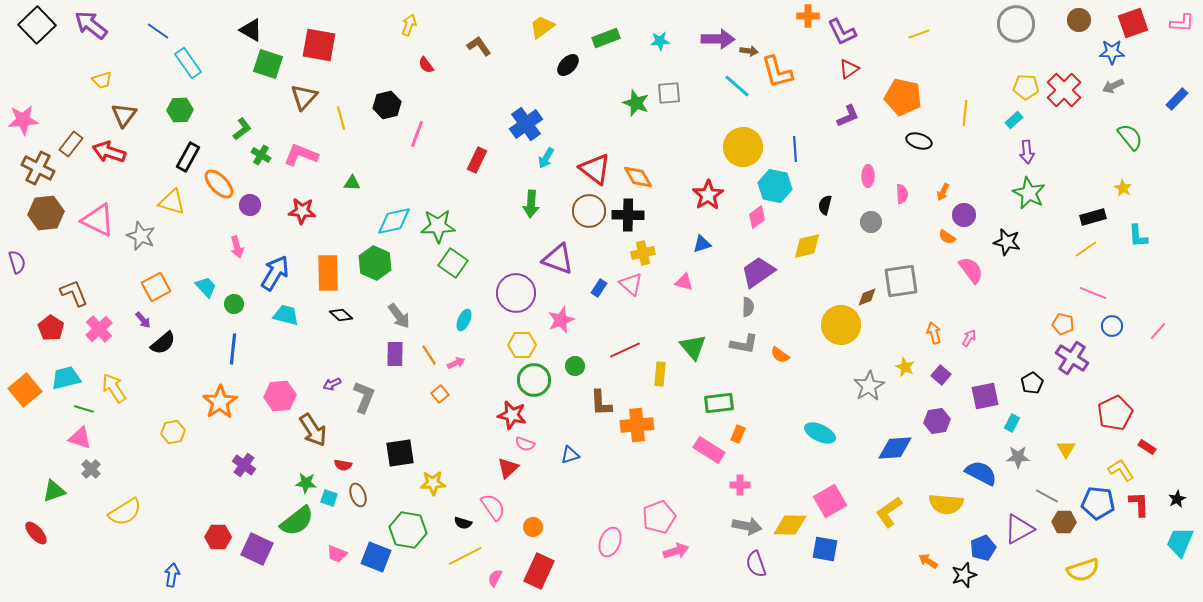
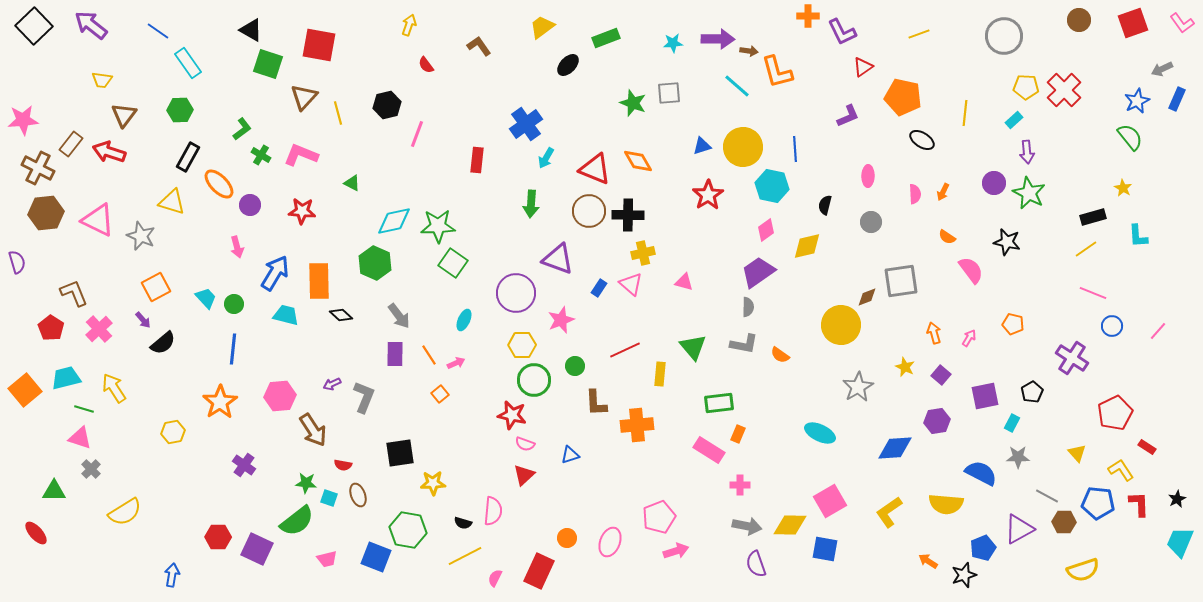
pink L-shape at (1182, 23): rotated 50 degrees clockwise
gray circle at (1016, 24): moved 12 px left, 12 px down
black square at (37, 25): moved 3 px left, 1 px down
cyan star at (660, 41): moved 13 px right, 2 px down
blue star at (1112, 52): moved 25 px right, 49 px down; rotated 25 degrees counterclockwise
red triangle at (849, 69): moved 14 px right, 2 px up
yellow trapezoid at (102, 80): rotated 25 degrees clockwise
gray arrow at (1113, 86): moved 49 px right, 17 px up
blue rectangle at (1177, 99): rotated 20 degrees counterclockwise
green star at (636, 103): moved 3 px left
yellow line at (341, 118): moved 3 px left, 5 px up
black ellipse at (919, 141): moved 3 px right, 1 px up; rotated 15 degrees clockwise
red rectangle at (477, 160): rotated 20 degrees counterclockwise
red triangle at (595, 169): rotated 16 degrees counterclockwise
orange diamond at (638, 177): moved 16 px up
green triangle at (352, 183): rotated 24 degrees clockwise
cyan hexagon at (775, 186): moved 3 px left
pink semicircle at (902, 194): moved 13 px right
purple circle at (964, 215): moved 30 px right, 32 px up
pink diamond at (757, 217): moved 9 px right, 13 px down
blue triangle at (702, 244): moved 98 px up
orange rectangle at (328, 273): moved 9 px left, 8 px down
cyan trapezoid at (206, 287): moved 11 px down
orange pentagon at (1063, 324): moved 50 px left
black pentagon at (1032, 383): moved 9 px down
gray star at (869, 386): moved 11 px left, 1 px down
brown L-shape at (601, 403): moved 5 px left
yellow triangle at (1066, 449): moved 11 px right, 4 px down; rotated 12 degrees counterclockwise
red triangle at (508, 468): moved 16 px right, 7 px down
green triangle at (54, 491): rotated 20 degrees clockwise
pink semicircle at (493, 507): moved 4 px down; rotated 40 degrees clockwise
orange circle at (533, 527): moved 34 px right, 11 px down
pink trapezoid at (337, 554): moved 10 px left, 5 px down; rotated 35 degrees counterclockwise
